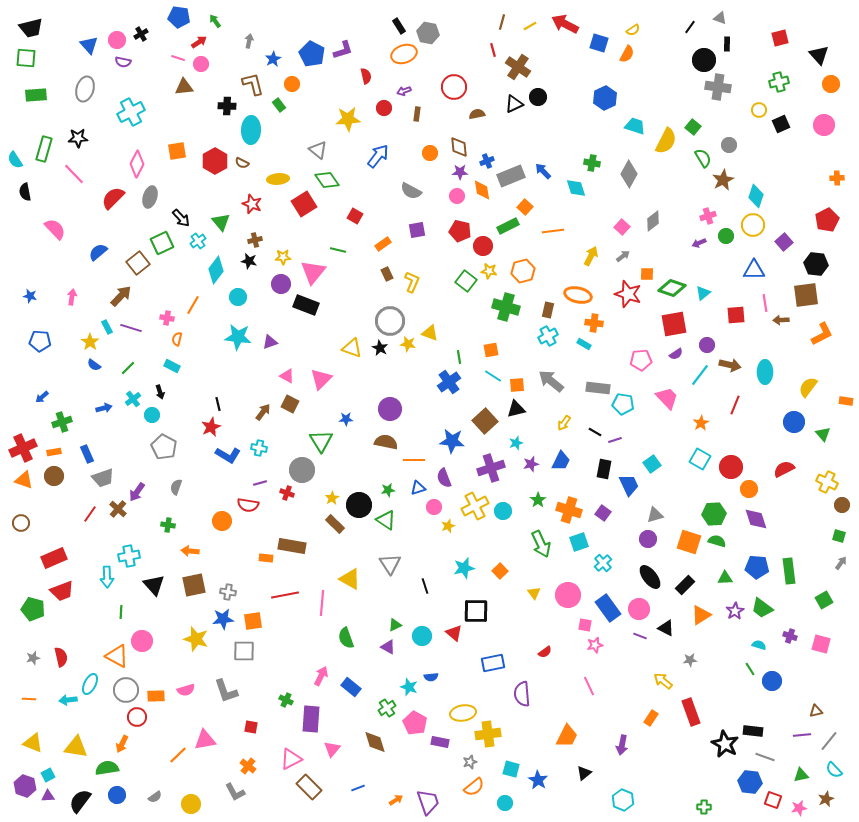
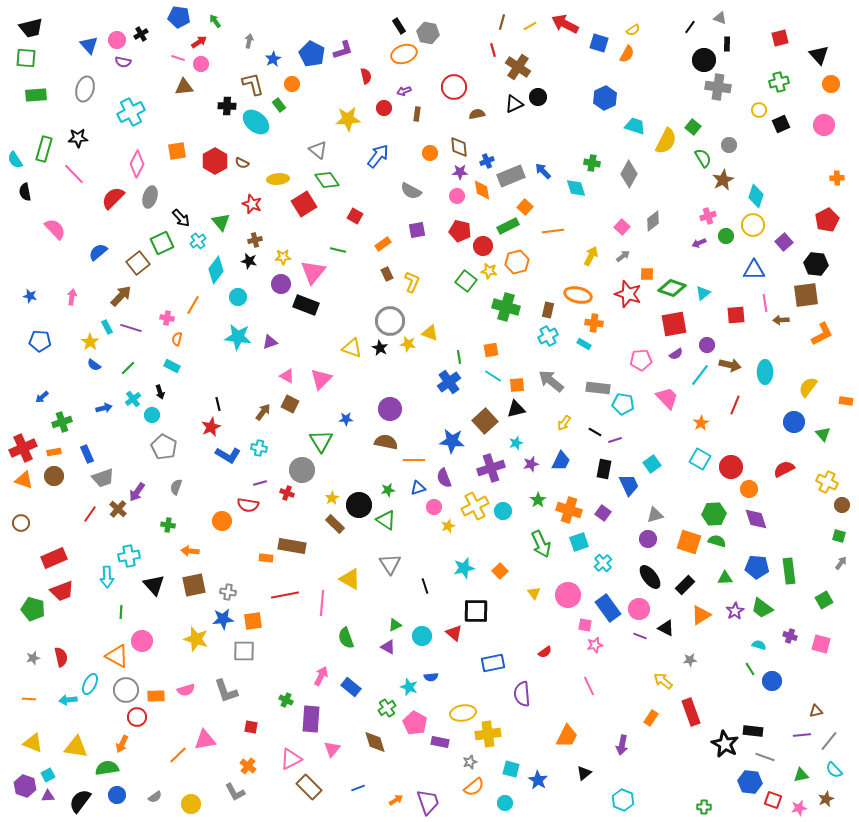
cyan ellipse at (251, 130): moved 5 px right, 8 px up; rotated 52 degrees counterclockwise
orange hexagon at (523, 271): moved 6 px left, 9 px up
